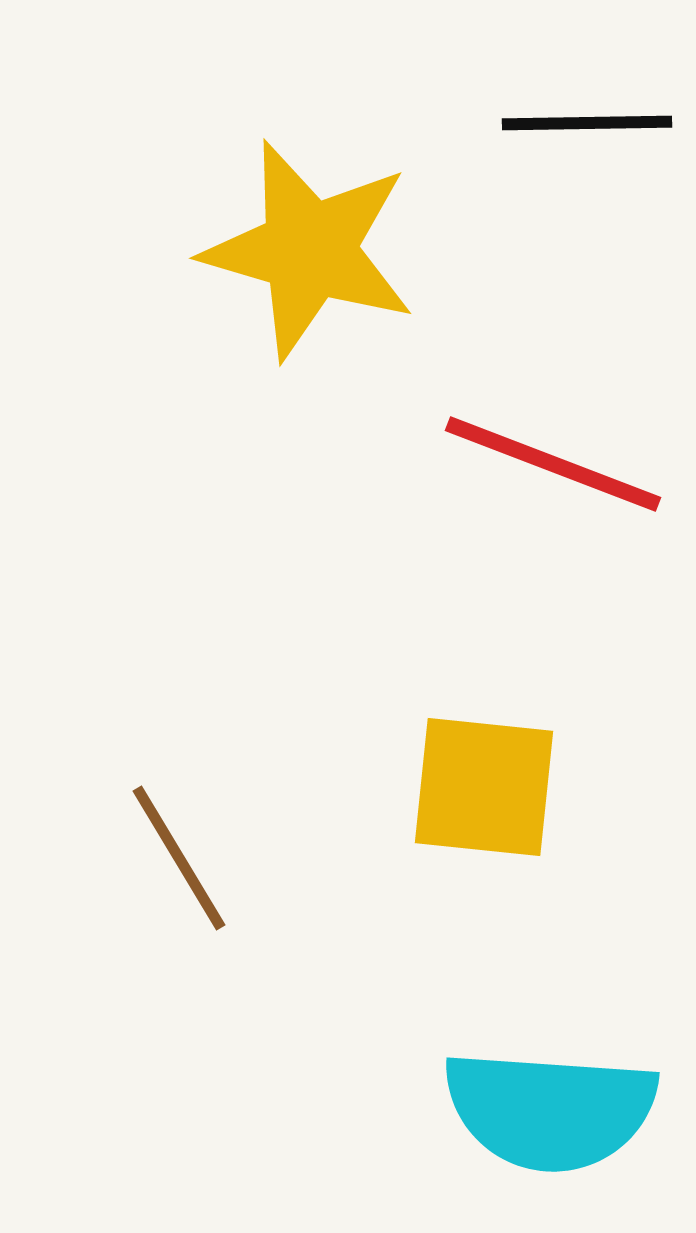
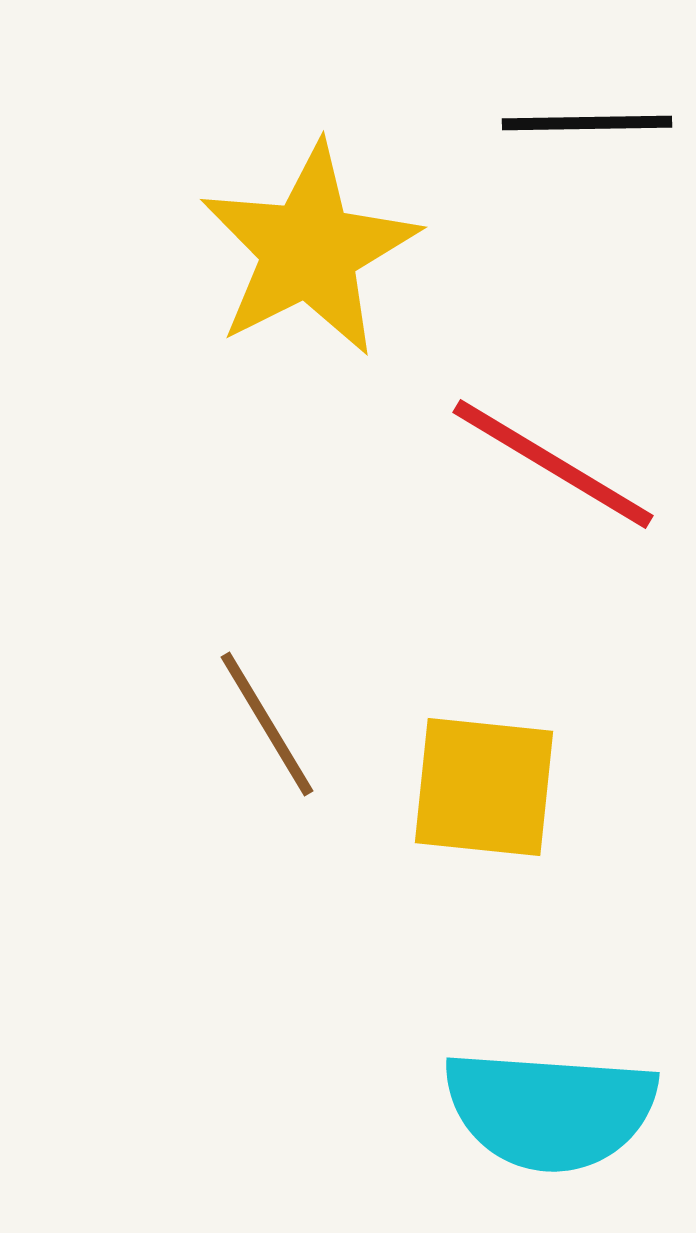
yellow star: rotated 29 degrees clockwise
red line: rotated 10 degrees clockwise
brown line: moved 88 px right, 134 px up
